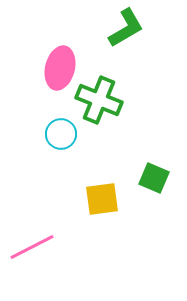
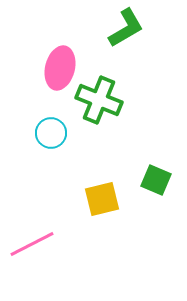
cyan circle: moved 10 px left, 1 px up
green square: moved 2 px right, 2 px down
yellow square: rotated 6 degrees counterclockwise
pink line: moved 3 px up
